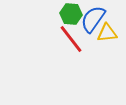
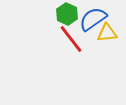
green hexagon: moved 4 px left; rotated 20 degrees clockwise
blue semicircle: rotated 20 degrees clockwise
